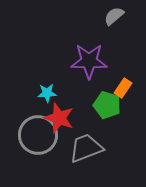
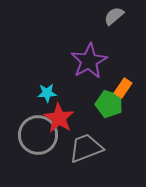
purple star: rotated 30 degrees counterclockwise
green pentagon: moved 2 px right, 1 px up
red star: rotated 12 degrees clockwise
